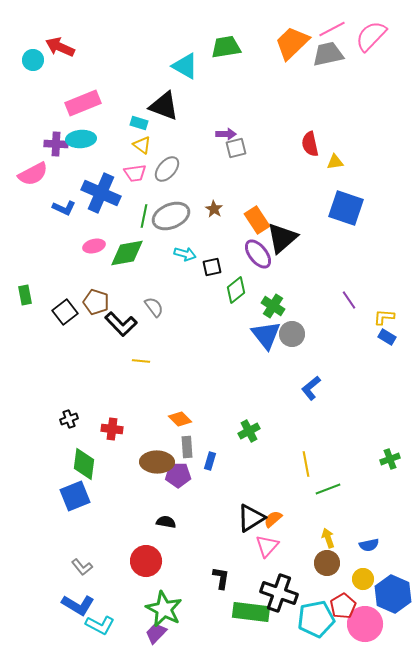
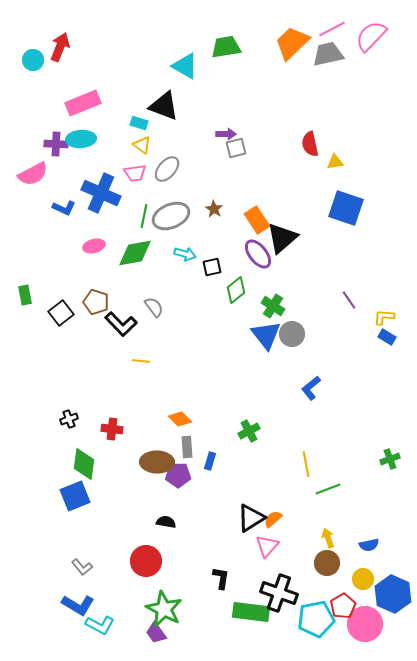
red arrow at (60, 47): rotated 88 degrees clockwise
green diamond at (127, 253): moved 8 px right
black square at (65, 312): moved 4 px left, 1 px down
purple trapezoid at (156, 633): rotated 80 degrees counterclockwise
